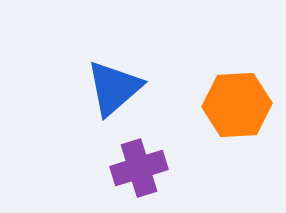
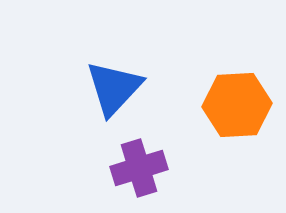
blue triangle: rotated 6 degrees counterclockwise
